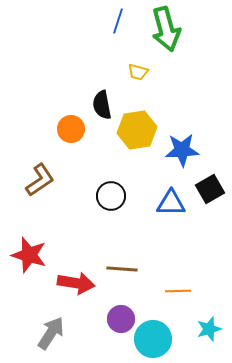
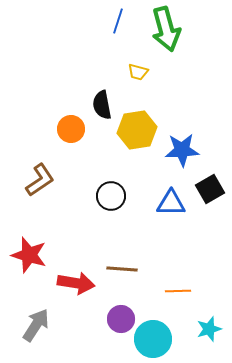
gray arrow: moved 15 px left, 8 px up
